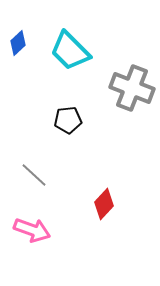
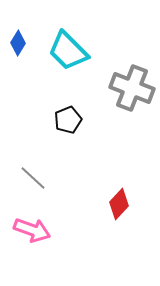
blue diamond: rotated 15 degrees counterclockwise
cyan trapezoid: moved 2 px left
black pentagon: rotated 16 degrees counterclockwise
gray line: moved 1 px left, 3 px down
red diamond: moved 15 px right
